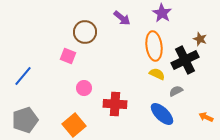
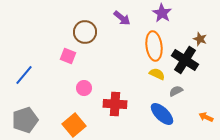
black cross: rotated 32 degrees counterclockwise
blue line: moved 1 px right, 1 px up
